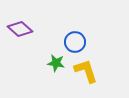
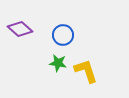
blue circle: moved 12 px left, 7 px up
green star: moved 2 px right
